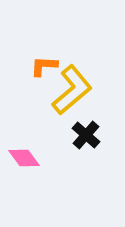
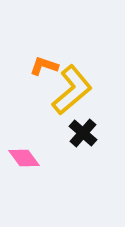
orange L-shape: rotated 16 degrees clockwise
black cross: moved 3 px left, 2 px up
